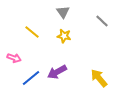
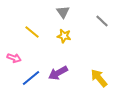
purple arrow: moved 1 px right, 1 px down
